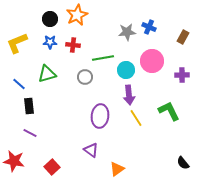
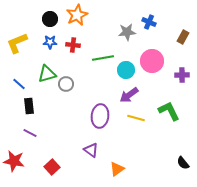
blue cross: moved 5 px up
gray circle: moved 19 px left, 7 px down
purple arrow: rotated 60 degrees clockwise
yellow line: rotated 42 degrees counterclockwise
